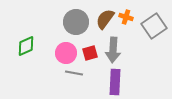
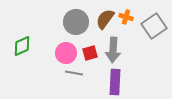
green diamond: moved 4 px left
